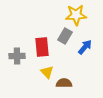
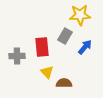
yellow star: moved 4 px right
